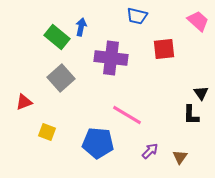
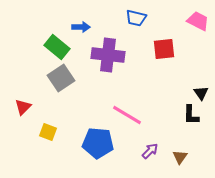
blue trapezoid: moved 1 px left, 2 px down
pink trapezoid: rotated 15 degrees counterclockwise
blue arrow: rotated 78 degrees clockwise
green rectangle: moved 10 px down
purple cross: moved 3 px left, 3 px up
gray square: rotated 8 degrees clockwise
red triangle: moved 1 px left, 5 px down; rotated 24 degrees counterclockwise
yellow square: moved 1 px right
